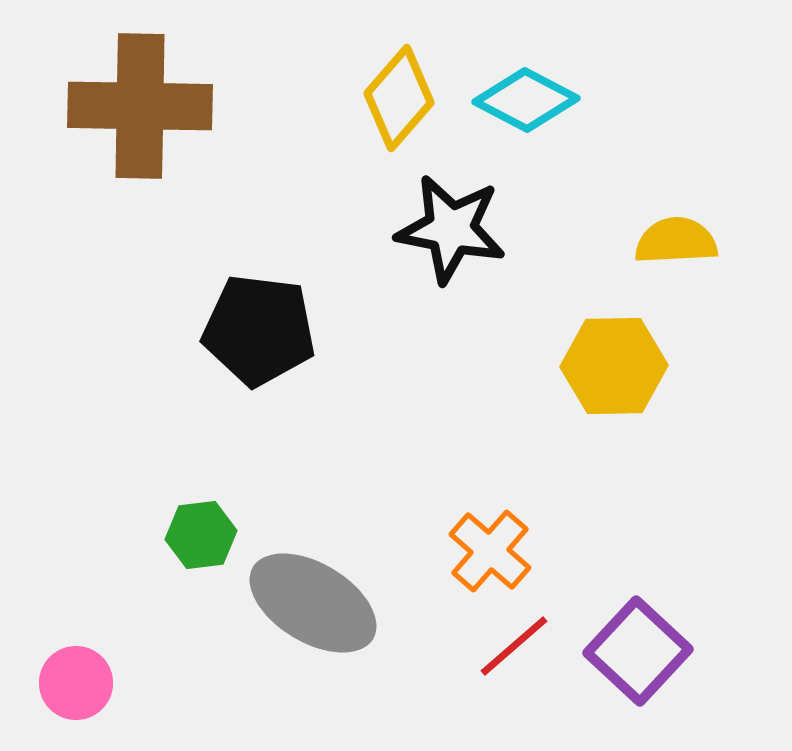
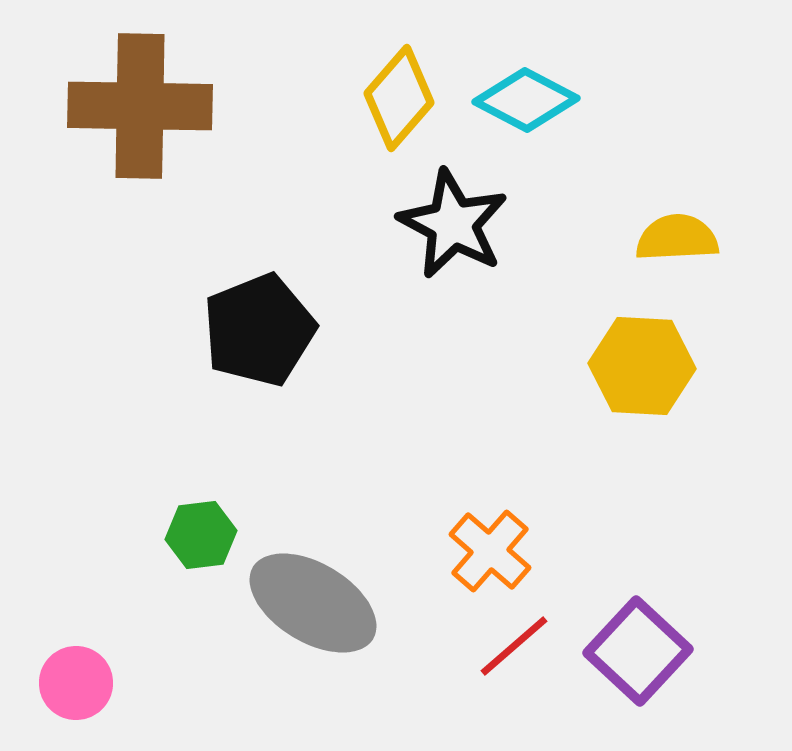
black star: moved 2 px right, 5 px up; rotated 17 degrees clockwise
yellow semicircle: moved 1 px right, 3 px up
black pentagon: rotated 29 degrees counterclockwise
yellow hexagon: moved 28 px right; rotated 4 degrees clockwise
